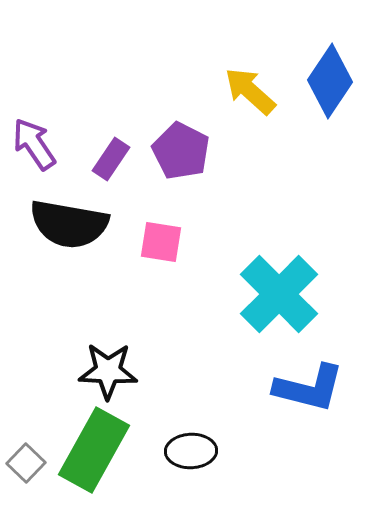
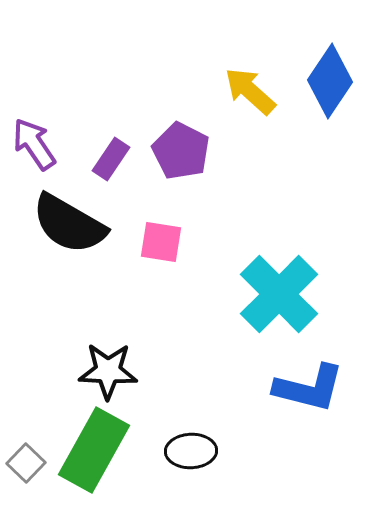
black semicircle: rotated 20 degrees clockwise
